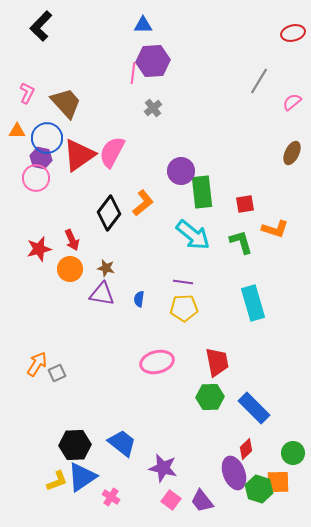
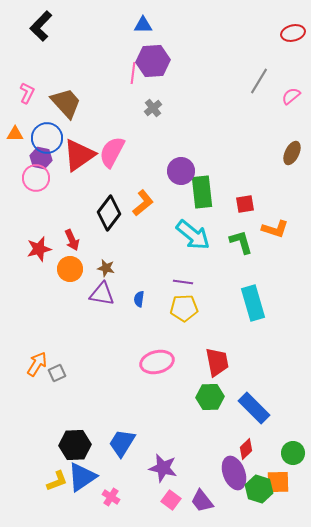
pink semicircle at (292, 102): moved 1 px left, 6 px up
orange triangle at (17, 131): moved 2 px left, 3 px down
blue trapezoid at (122, 443): rotated 96 degrees counterclockwise
